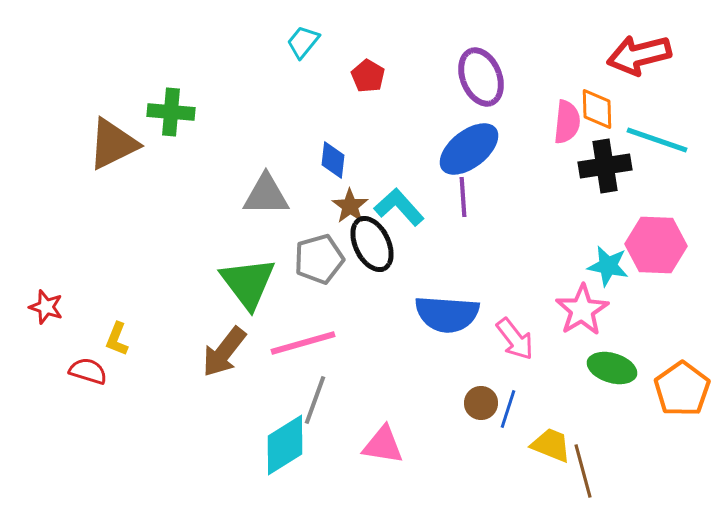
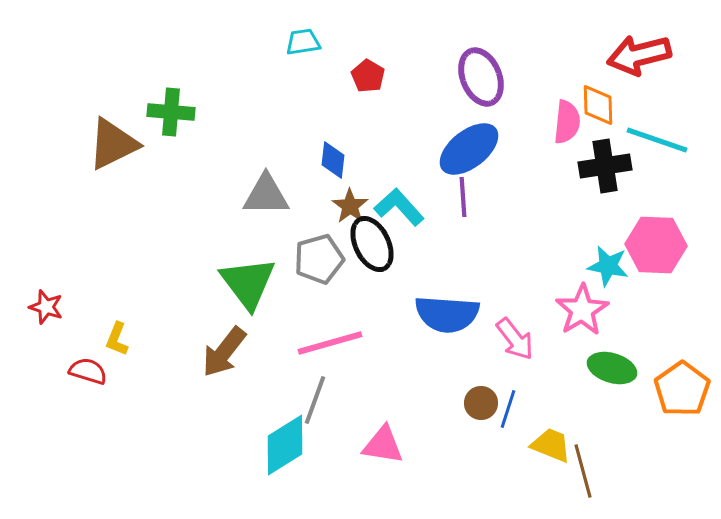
cyan trapezoid: rotated 42 degrees clockwise
orange diamond: moved 1 px right, 4 px up
pink line: moved 27 px right
